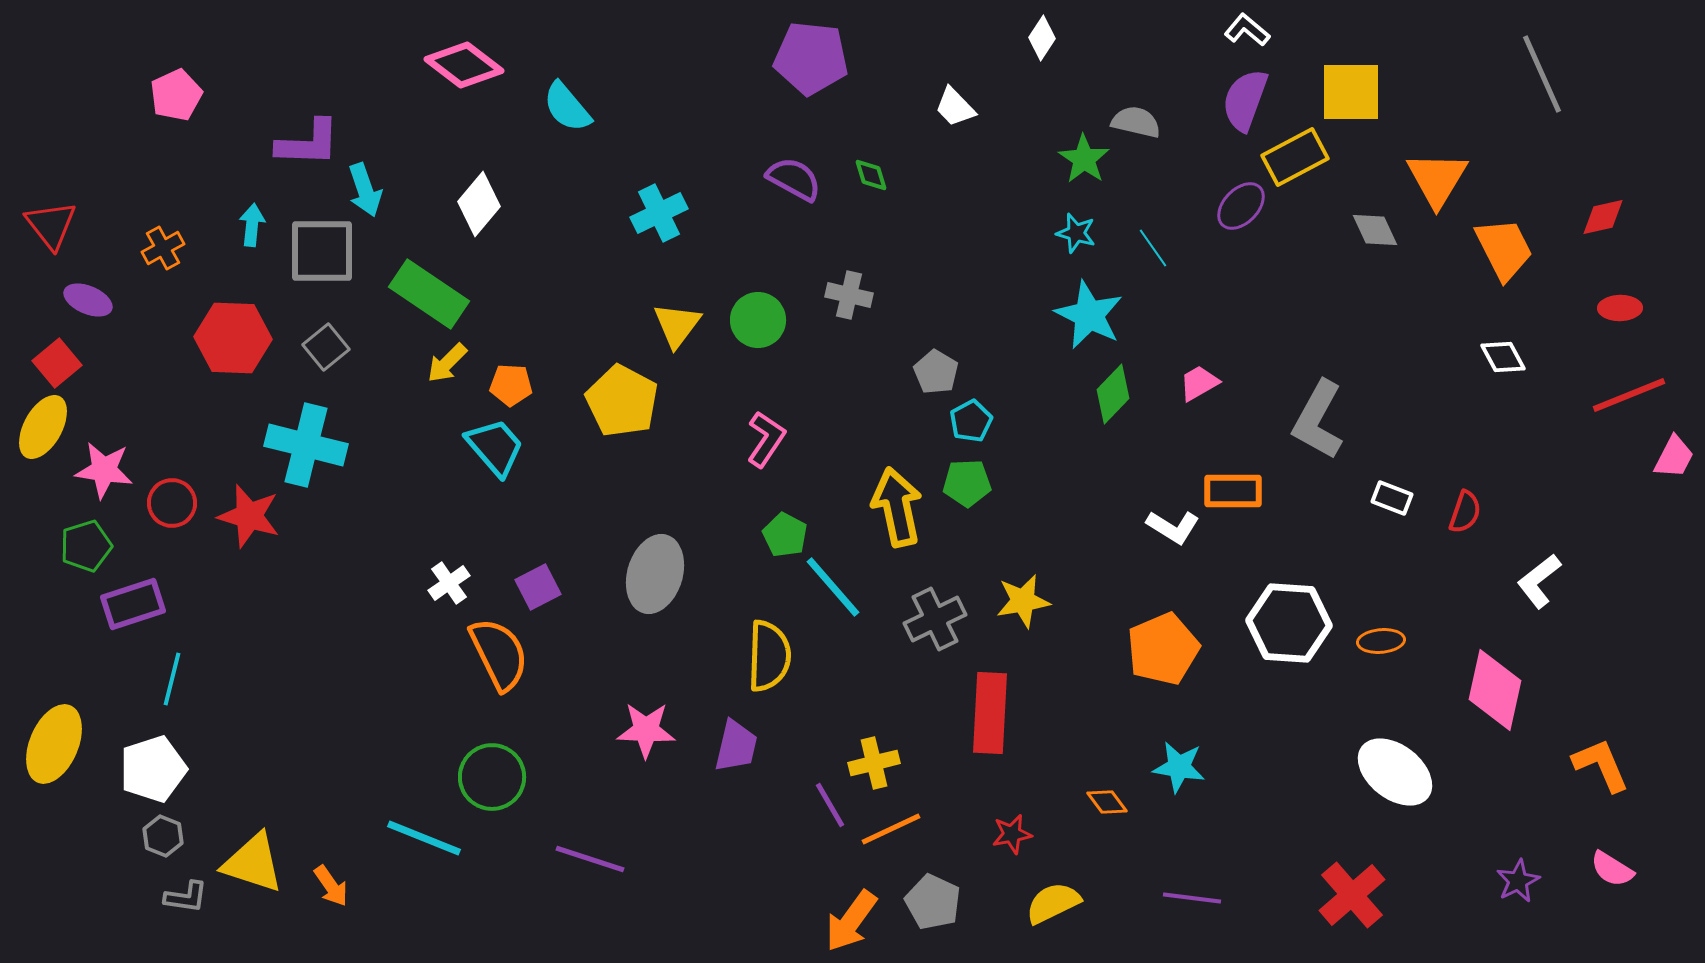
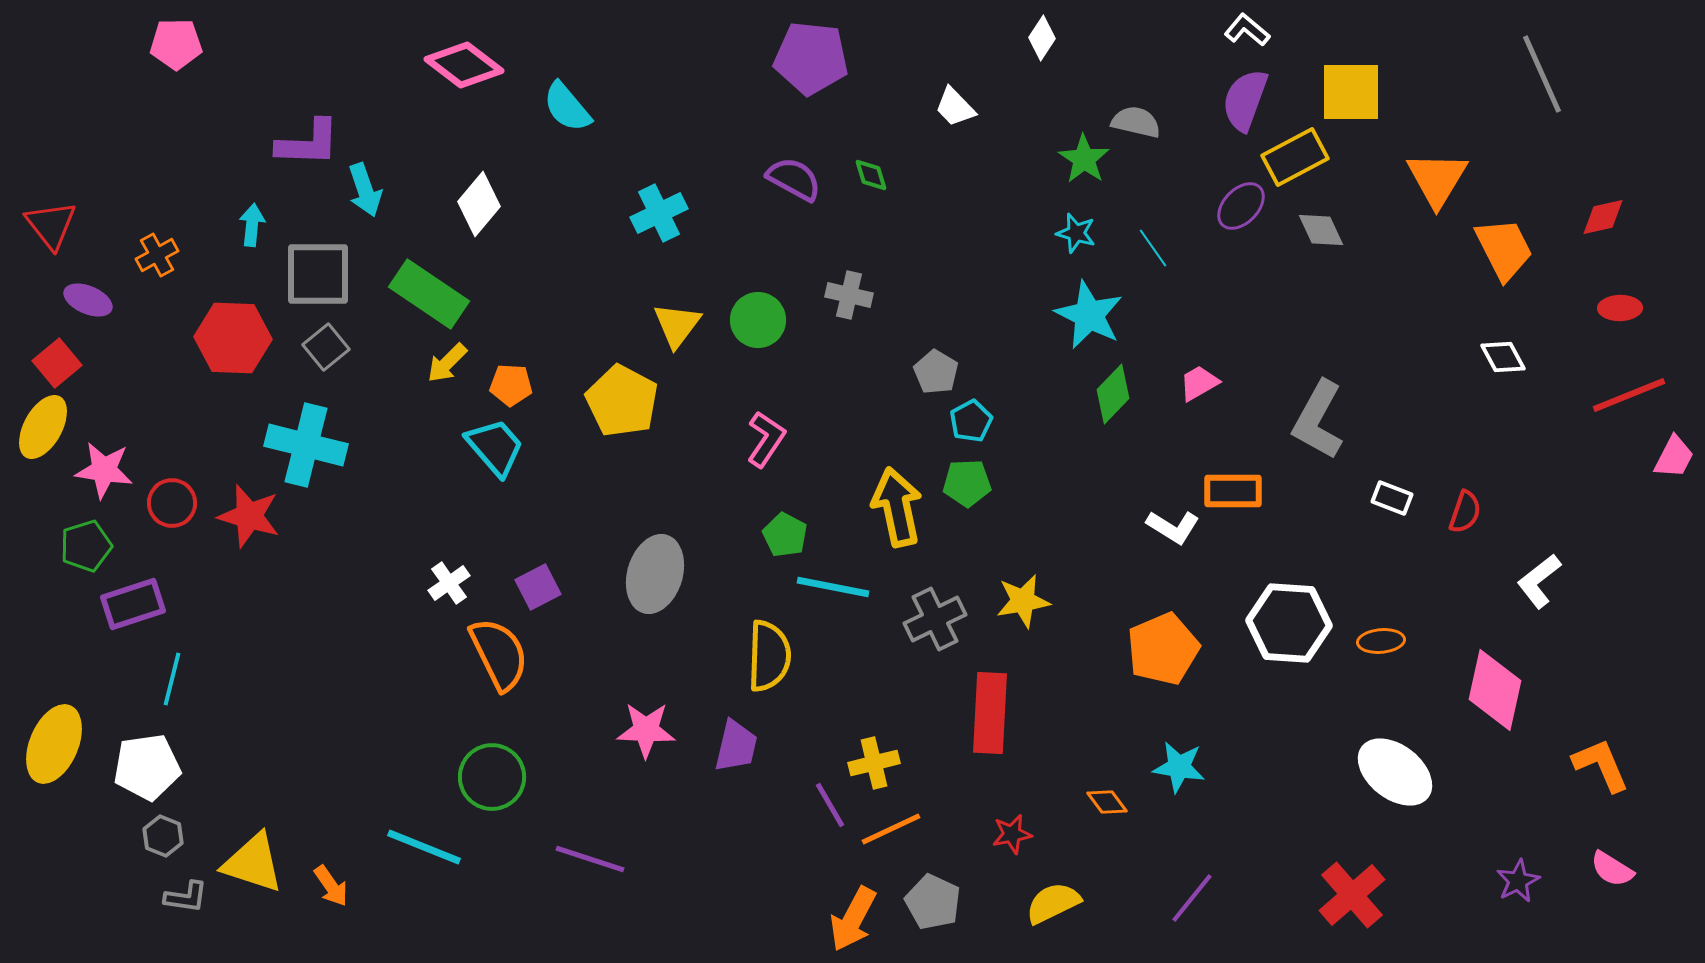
pink pentagon at (176, 95): moved 51 px up; rotated 24 degrees clockwise
gray diamond at (1375, 230): moved 54 px left
orange cross at (163, 248): moved 6 px left, 7 px down
gray square at (322, 251): moved 4 px left, 23 px down
cyan line at (833, 587): rotated 38 degrees counterclockwise
white pentagon at (153, 769): moved 6 px left, 2 px up; rotated 10 degrees clockwise
cyan line at (424, 838): moved 9 px down
purple line at (1192, 898): rotated 58 degrees counterclockwise
orange arrow at (851, 921): moved 2 px right, 2 px up; rotated 8 degrees counterclockwise
